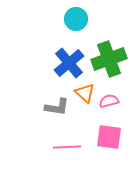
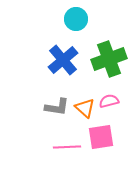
blue cross: moved 6 px left, 3 px up
orange triangle: moved 15 px down
pink square: moved 8 px left; rotated 16 degrees counterclockwise
